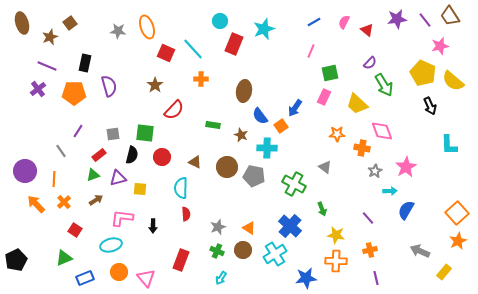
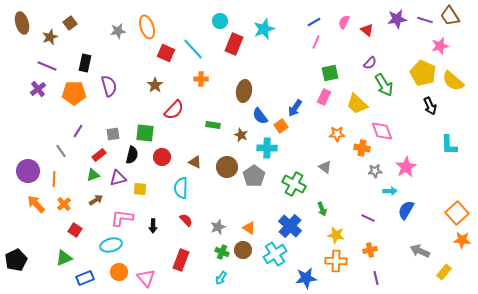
purple line at (425, 20): rotated 35 degrees counterclockwise
gray star at (118, 31): rotated 14 degrees counterclockwise
pink line at (311, 51): moved 5 px right, 9 px up
purple circle at (25, 171): moved 3 px right
gray star at (375, 171): rotated 24 degrees clockwise
gray pentagon at (254, 176): rotated 25 degrees clockwise
orange cross at (64, 202): moved 2 px down
red semicircle at (186, 214): moved 6 px down; rotated 40 degrees counterclockwise
purple line at (368, 218): rotated 24 degrees counterclockwise
orange star at (458, 241): moved 4 px right, 1 px up; rotated 30 degrees clockwise
green cross at (217, 251): moved 5 px right, 1 px down
